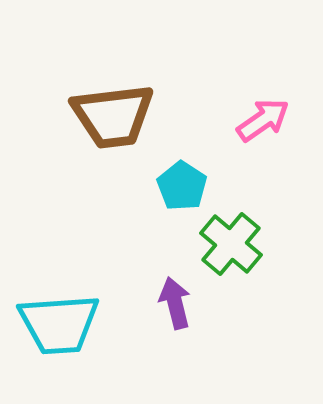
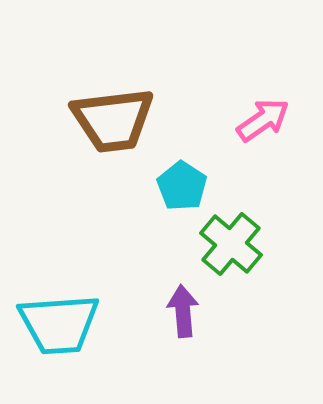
brown trapezoid: moved 4 px down
purple arrow: moved 8 px right, 8 px down; rotated 9 degrees clockwise
